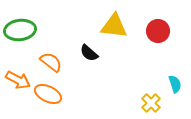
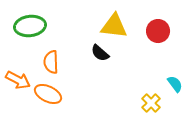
green ellipse: moved 10 px right, 4 px up
black semicircle: moved 11 px right
orange semicircle: rotated 130 degrees counterclockwise
cyan semicircle: rotated 18 degrees counterclockwise
